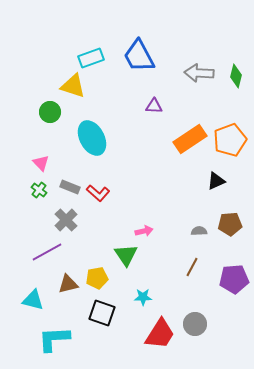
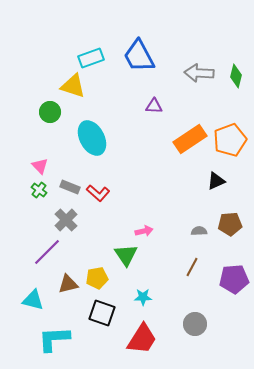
pink triangle: moved 1 px left, 3 px down
purple line: rotated 16 degrees counterclockwise
red trapezoid: moved 18 px left, 5 px down
